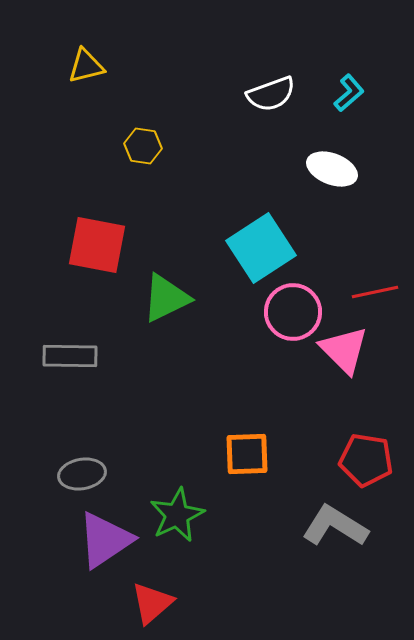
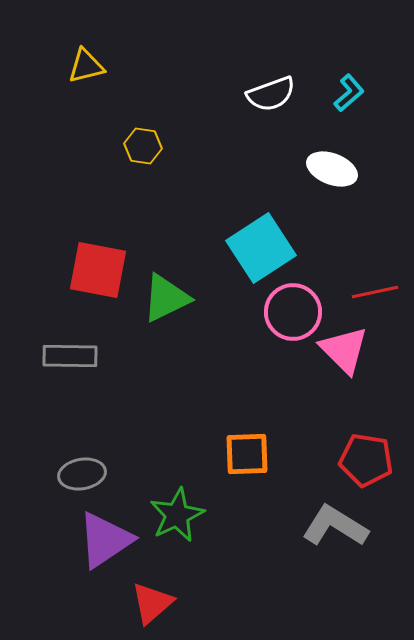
red square: moved 1 px right, 25 px down
